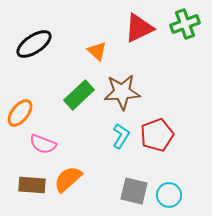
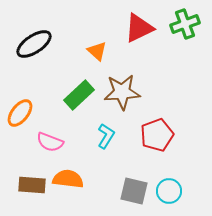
cyan L-shape: moved 15 px left
pink semicircle: moved 7 px right, 2 px up
orange semicircle: rotated 48 degrees clockwise
cyan circle: moved 4 px up
